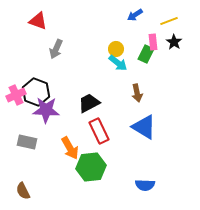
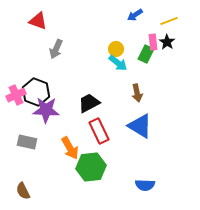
black star: moved 7 px left
blue triangle: moved 4 px left, 1 px up
